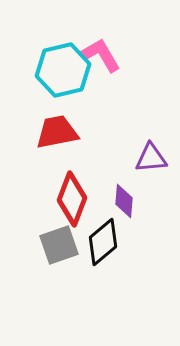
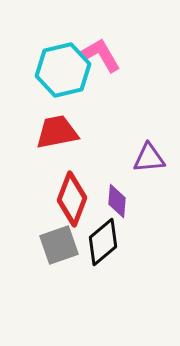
purple triangle: moved 2 px left
purple diamond: moved 7 px left
